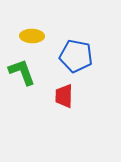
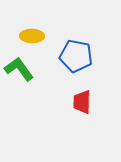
green L-shape: moved 3 px left, 3 px up; rotated 16 degrees counterclockwise
red trapezoid: moved 18 px right, 6 px down
